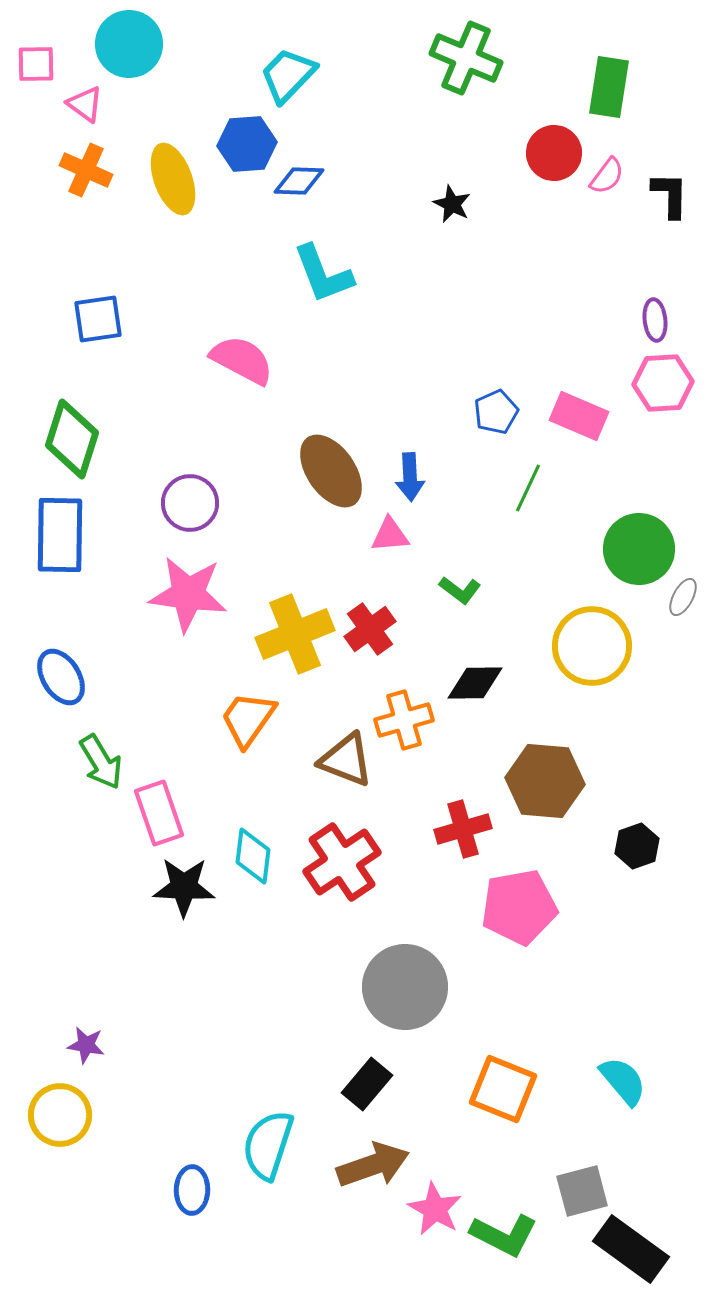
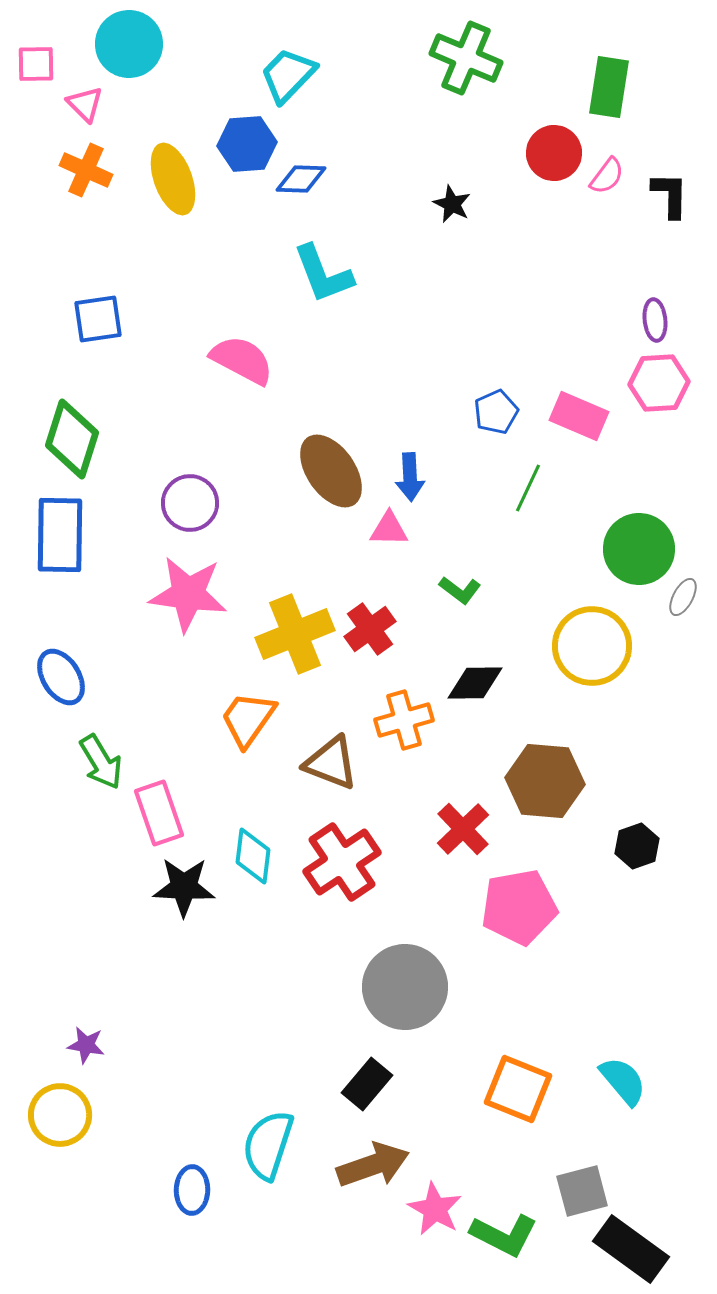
pink triangle at (85, 104): rotated 9 degrees clockwise
blue diamond at (299, 181): moved 2 px right, 2 px up
pink hexagon at (663, 383): moved 4 px left
pink triangle at (390, 535): moved 1 px left, 6 px up; rotated 6 degrees clockwise
brown triangle at (346, 760): moved 15 px left, 3 px down
red cross at (463, 829): rotated 28 degrees counterclockwise
orange square at (503, 1089): moved 15 px right
